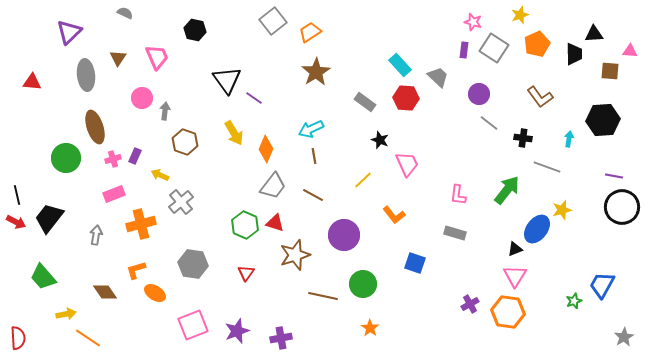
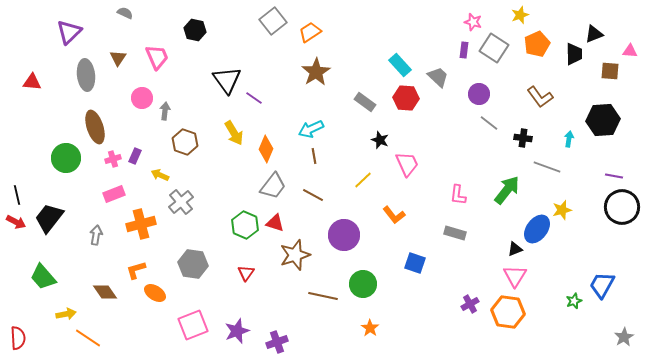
black triangle at (594, 34): rotated 18 degrees counterclockwise
purple cross at (281, 338): moved 4 px left, 4 px down; rotated 10 degrees counterclockwise
